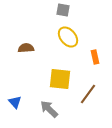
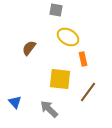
gray square: moved 7 px left
yellow ellipse: rotated 20 degrees counterclockwise
brown semicircle: moved 3 px right; rotated 49 degrees counterclockwise
orange rectangle: moved 12 px left, 2 px down
brown line: moved 2 px up
